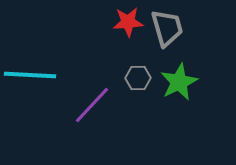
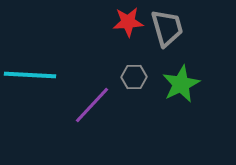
gray hexagon: moved 4 px left, 1 px up
green star: moved 2 px right, 2 px down
